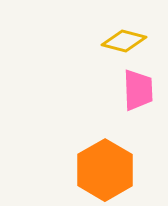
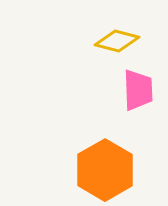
yellow diamond: moved 7 px left
